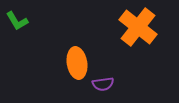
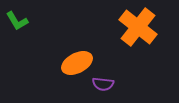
orange ellipse: rotated 72 degrees clockwise
purple semicircle: rotated 15 degrees clockwise
